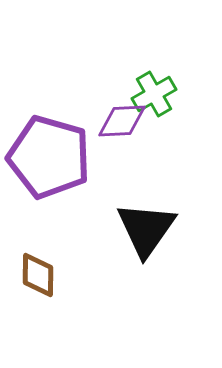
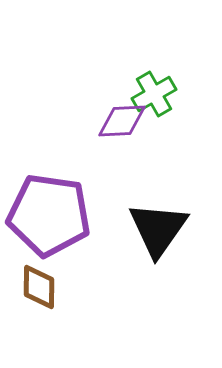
purple pentagon: moved 58 px down; rotated 8 degrees counterclockwise
black triangle: moved 12 px right
brown diamond: moved 1 px right, 12 px down
